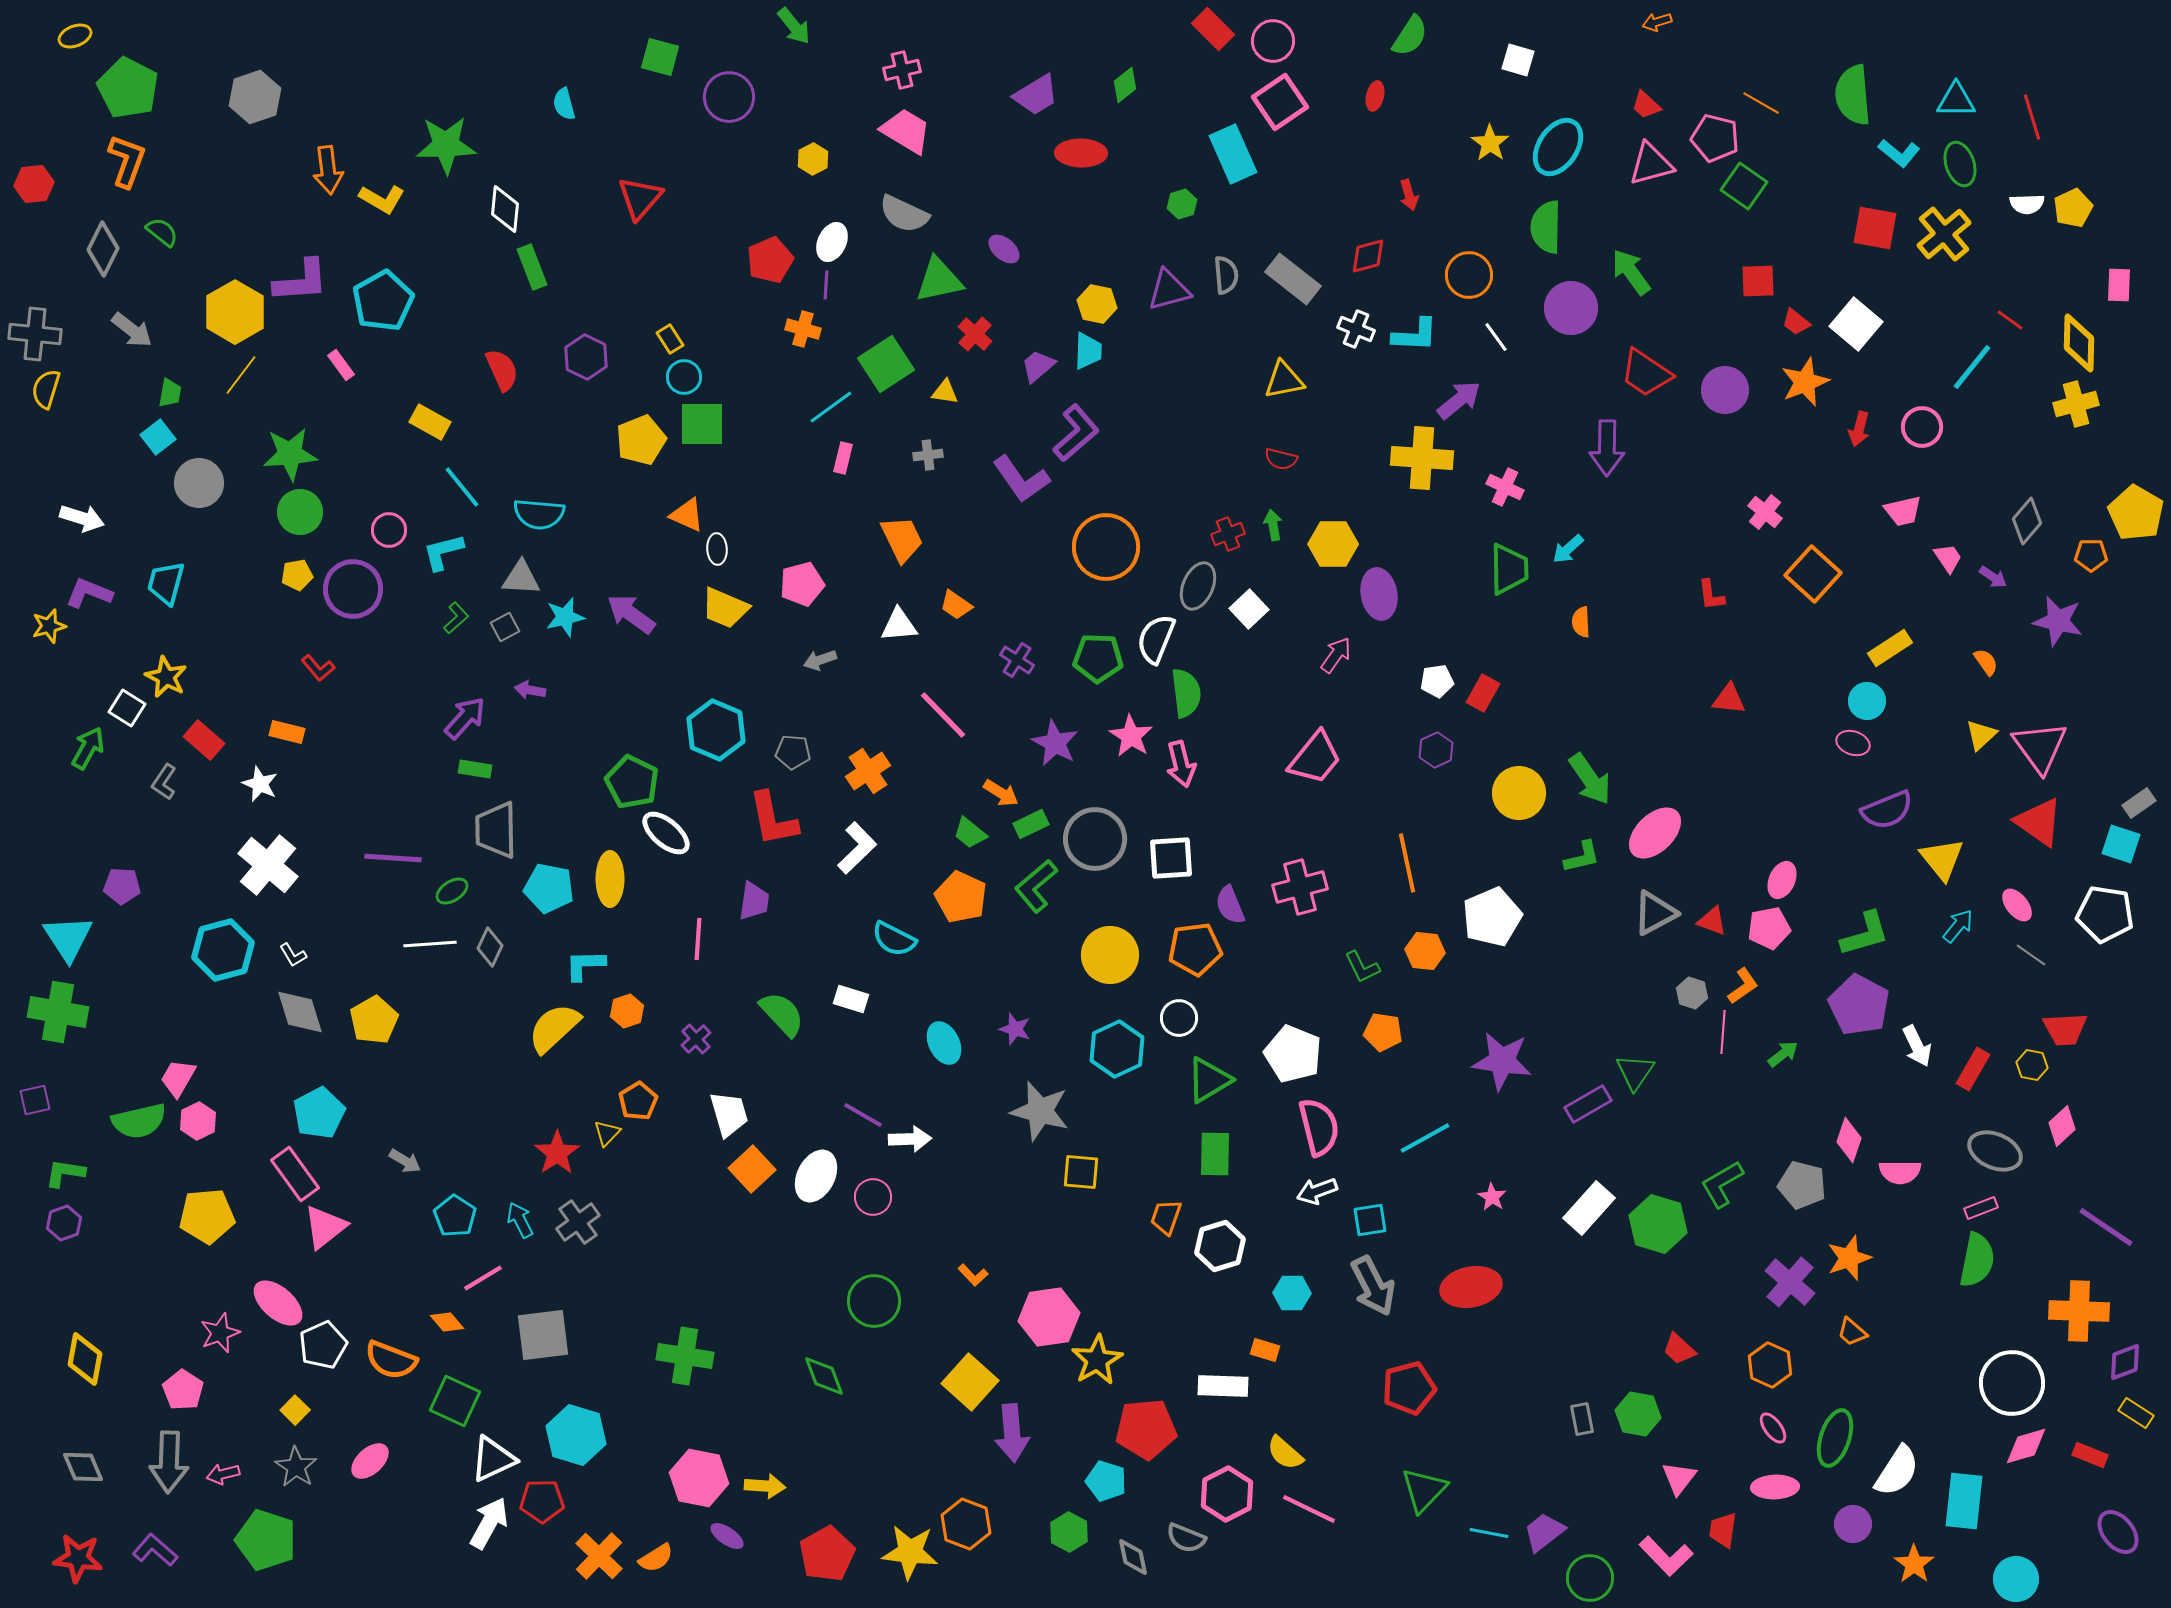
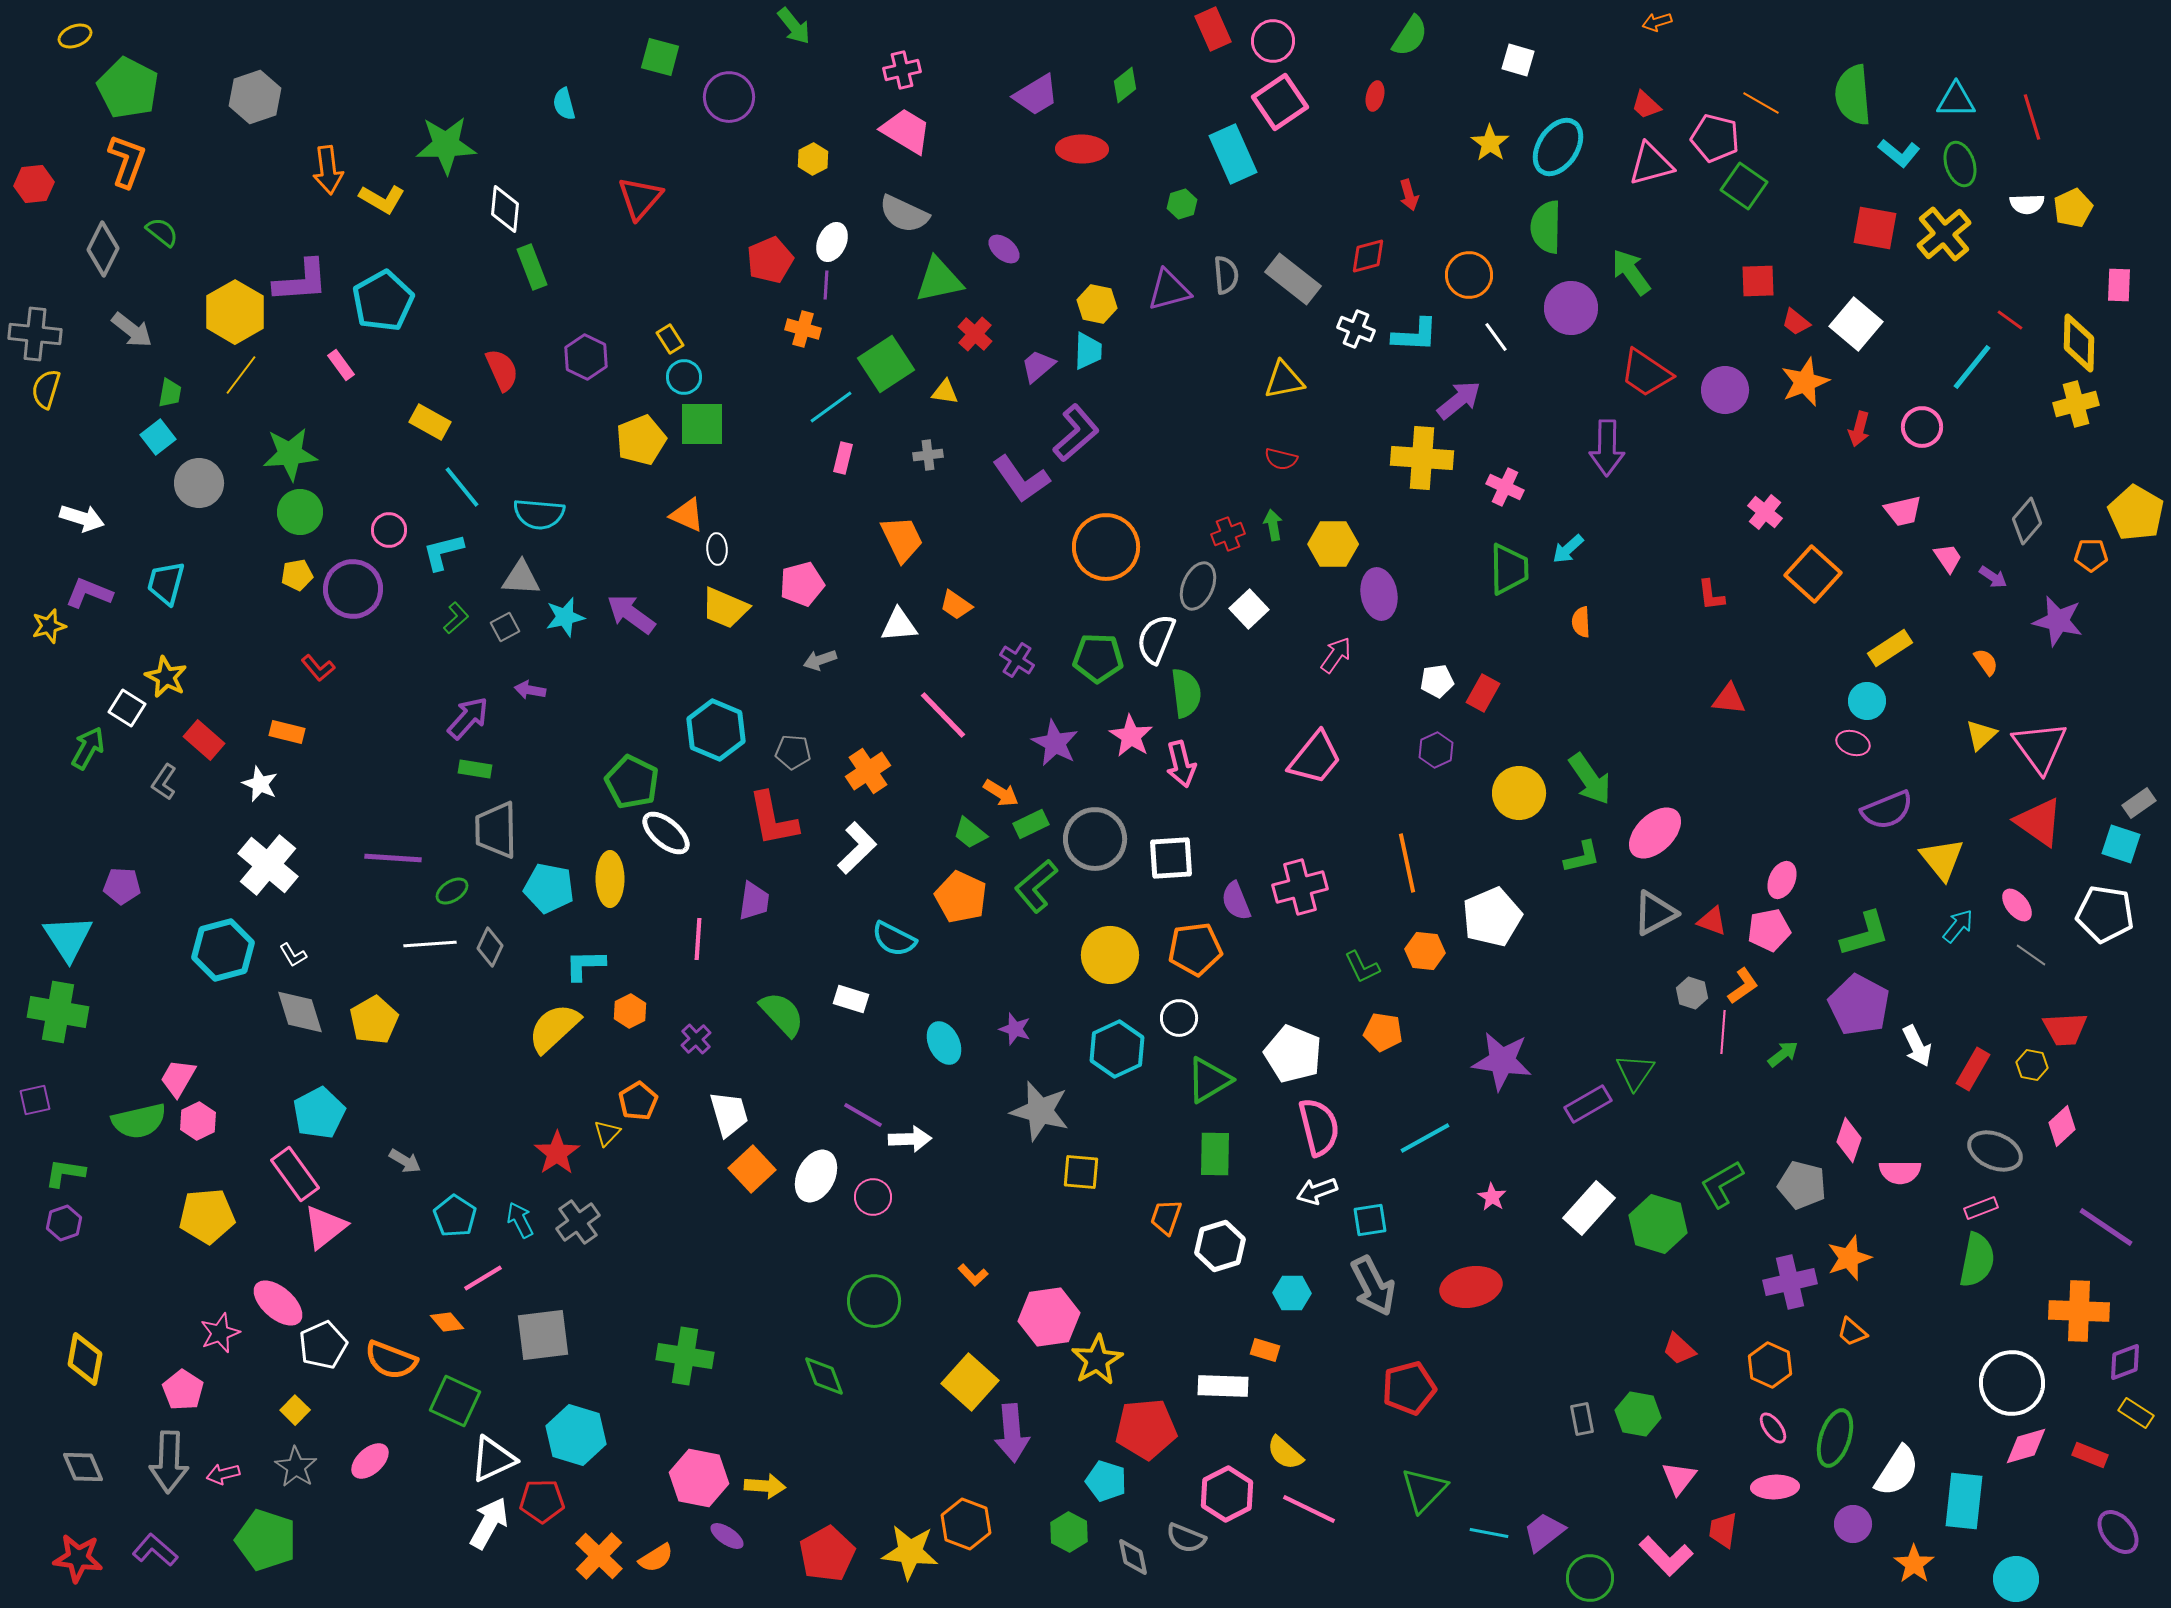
red rectangle at (1213, 29): rotated 21 degrees clockwise
red ellipse at (1081, 153): moved 1 px right, 4 px up
purple arrow at (465, 718): moved 3 px right
purple semicircle at (1230, 905): moved 6 px right, 4 px up
pink pentagon at (1769, 928): moved 2 px down
orange hexagon at (627, 1011): moved 3 px right; rotated 8 degrees counterclockwise
purple cross at (1790, 1282): rotated 36 degrees clockwise
